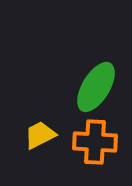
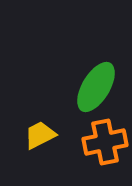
orange cross: moved 10 px right; rotated 15 degrees counterclockwise
